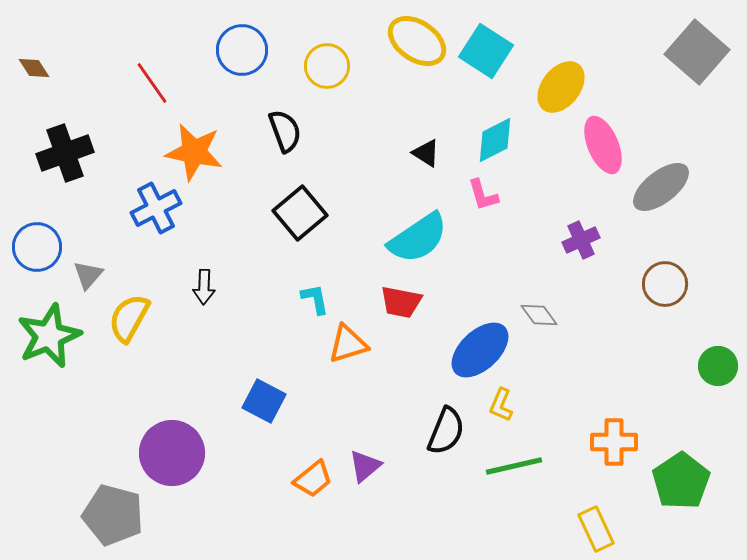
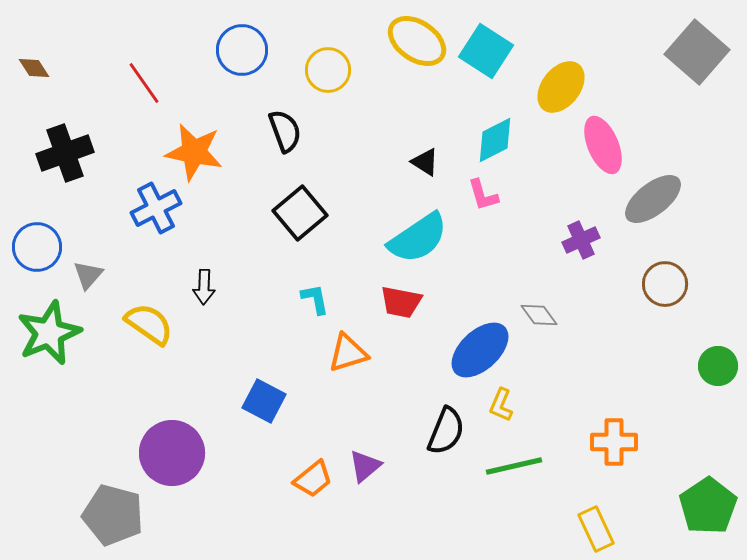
yellow circle at (327, 66): moved 1 px right, 4 px down
red line at (152, 83): moved 8 px left
black triangle at (426, 153): moved 1 px left, 9 px down
gray ellipse at (661, 187): moved 8 px left, 12 px down
yellow semicircle at (129, 318): moved 20 px right, 6 px down; rotated 96 degrees clockwise
green star at (49, 336): moved 3 px up
orange triangle at (348, 344): moved 9 px down
green pentagon at (681, 481): moved 27 px right, 25 px down
